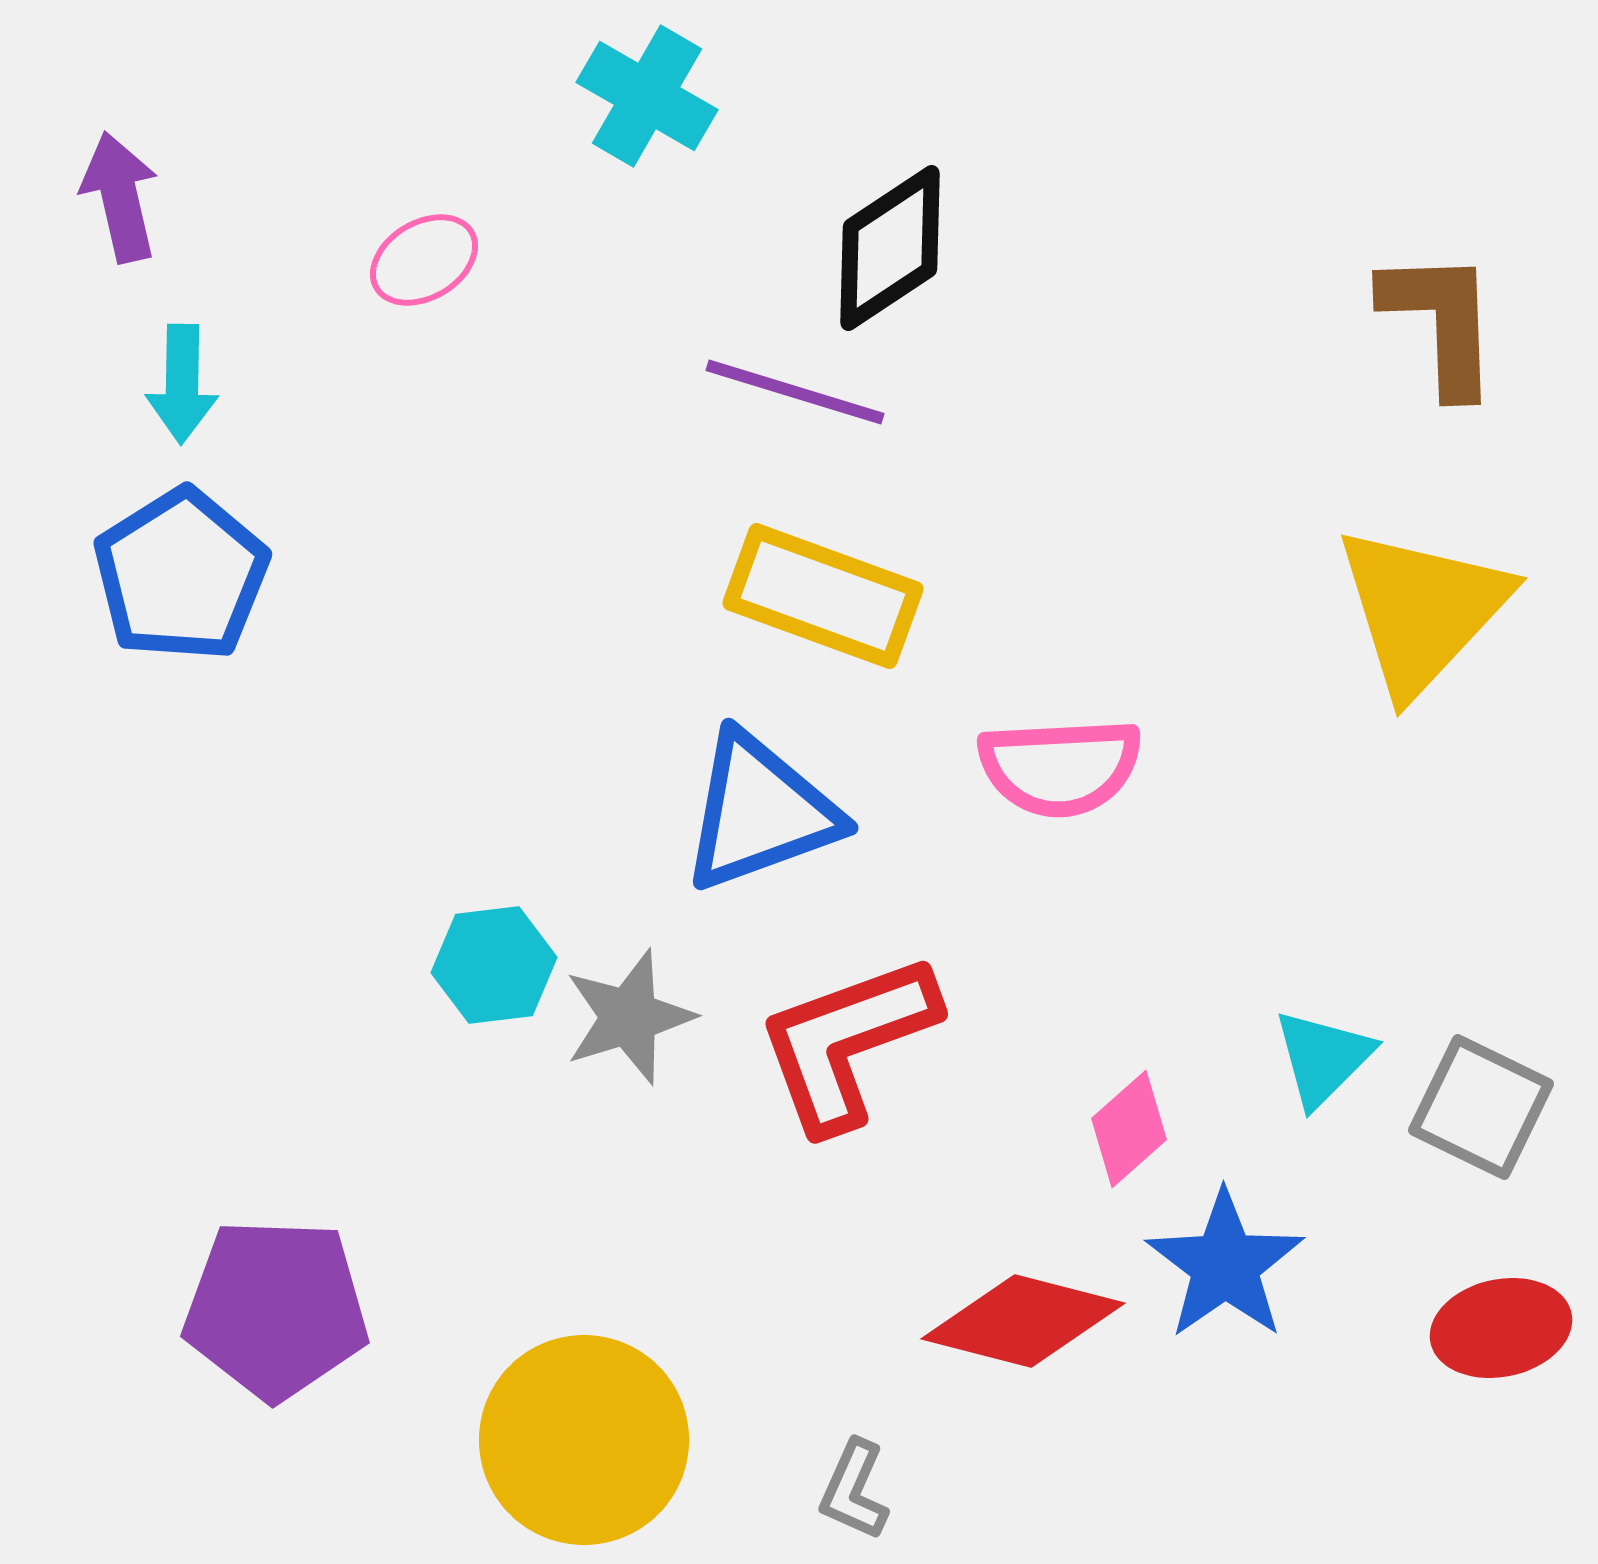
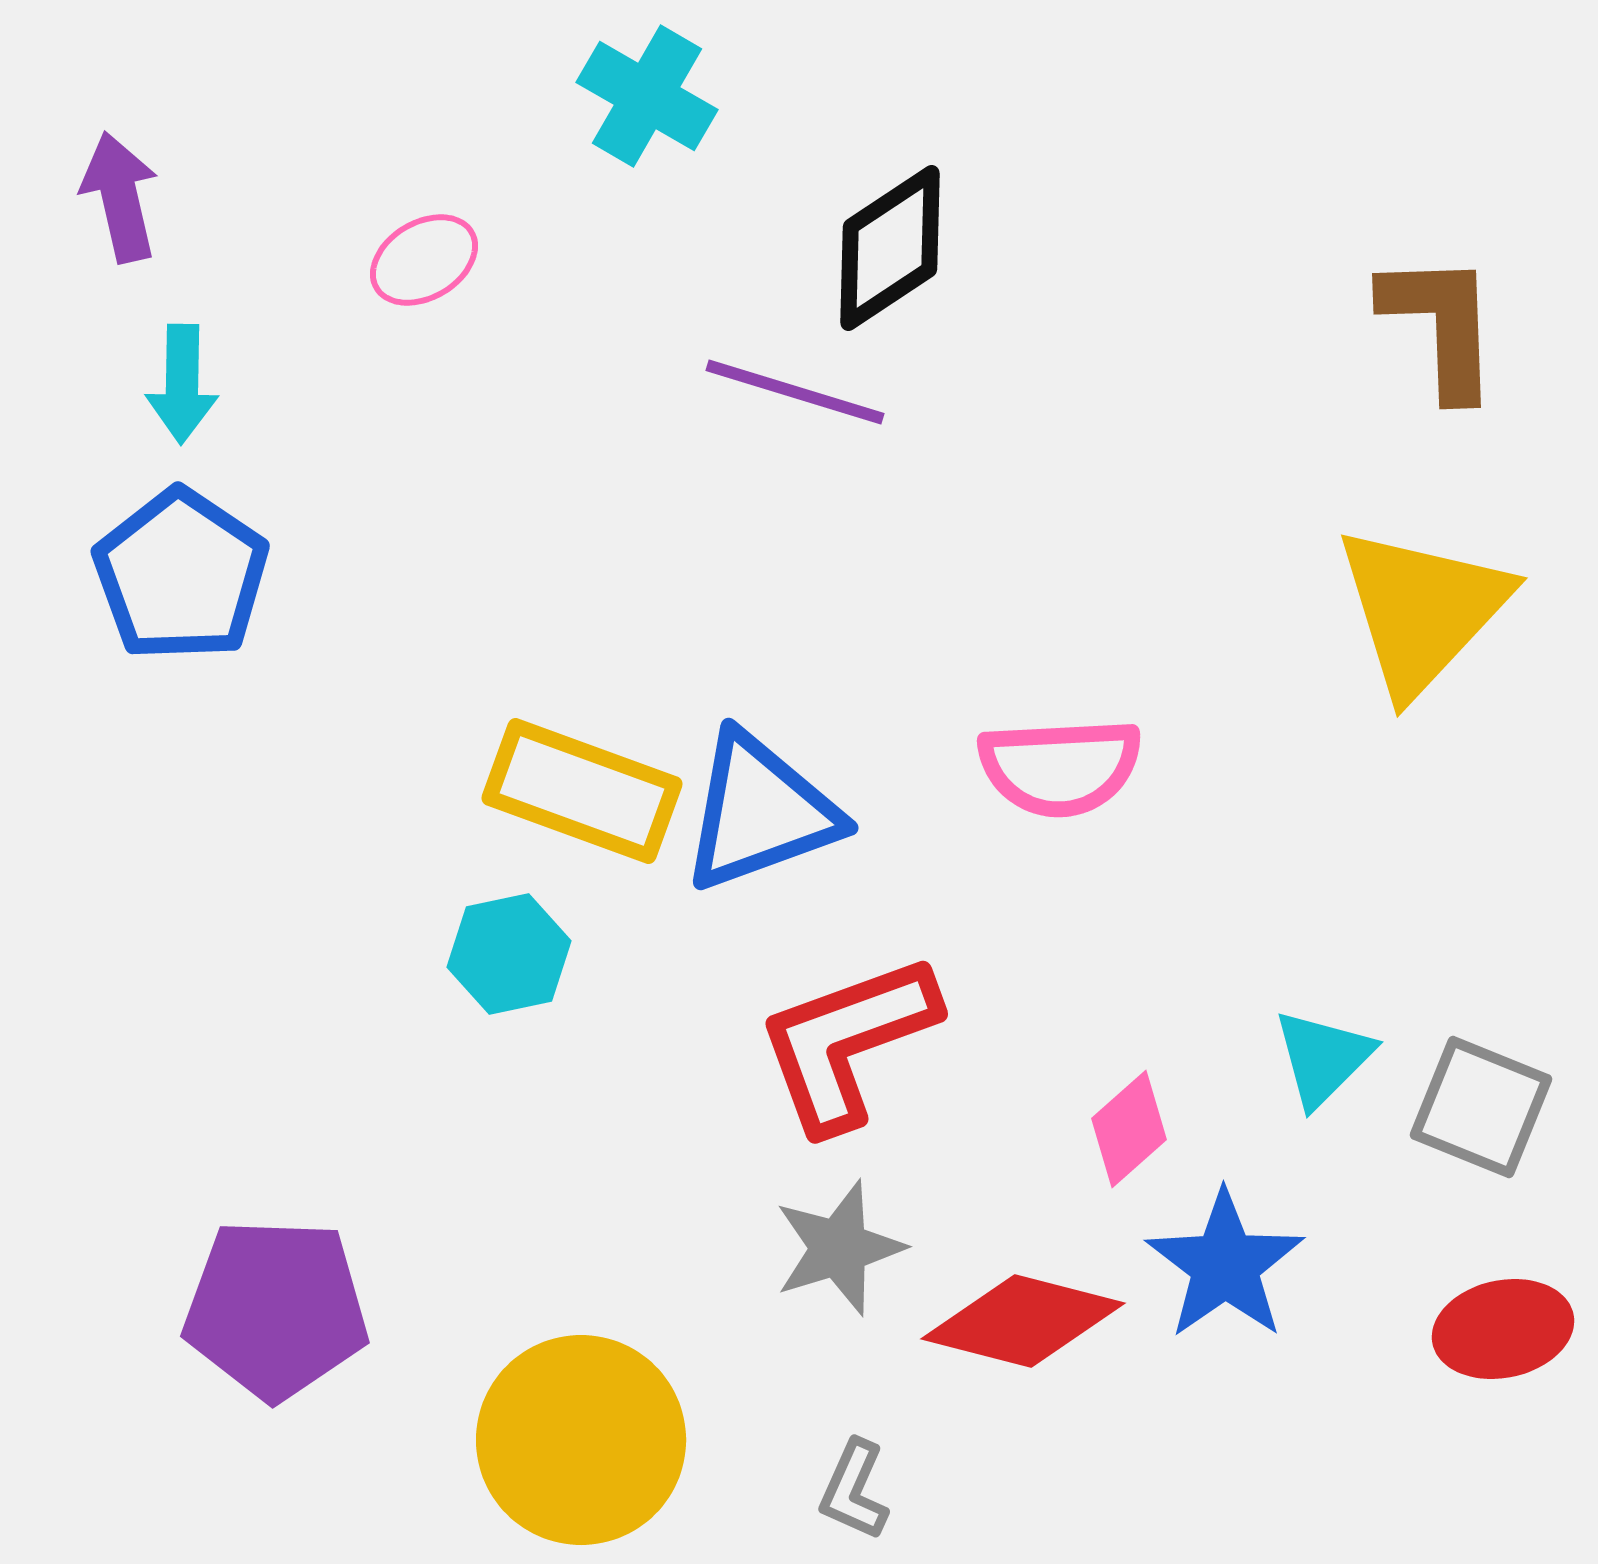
brown L-shape: moved 3 px down
blue pentagon: rotated 6 degrees counterclockwise
yellow rectangle: moved 241 px left, 195 px down
cyan hexagon: moved 15 px right, 11 px up; rotated 5 degrees counterclockwise
gray star: moved 210 px right, 231 px down
gray square: rotated 4 degrees counterclockwise
red ellipse: moved 2 px right, 1 px down
yellow circle: moved 3 px left
